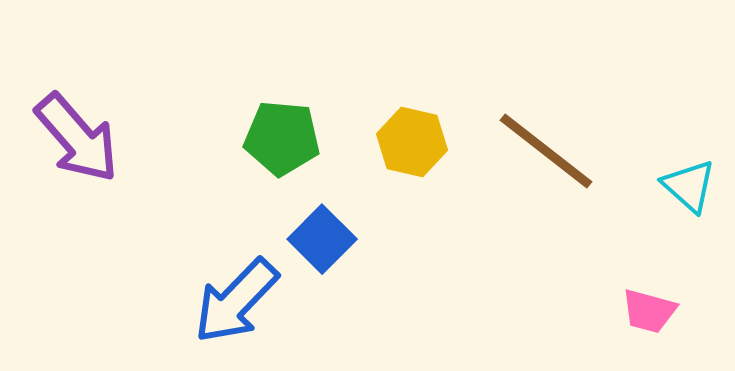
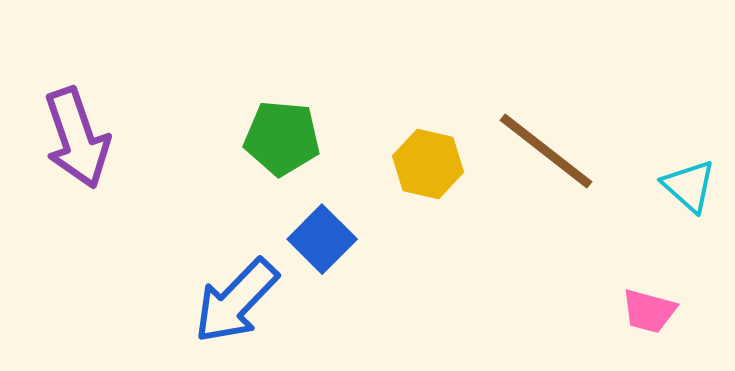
purple arrow: rotated 22 degrees clockwise
yellow hexagon: moved 16 px right, 22 px down
